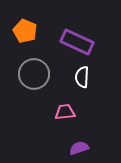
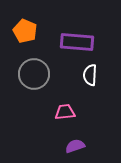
purple rectangle: rotated 20 degrees counterclockwise
white semicircle: moved 8 px right, 2 px up
purple semicircle: moved 4 px left, 2 px up
